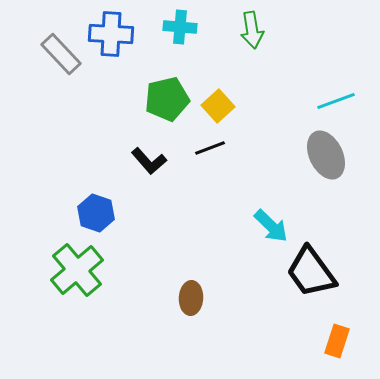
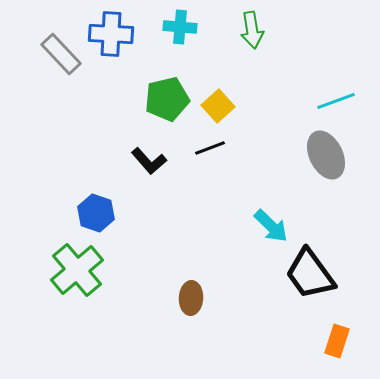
black trapezoid: moved 1 px left, 2 px down
